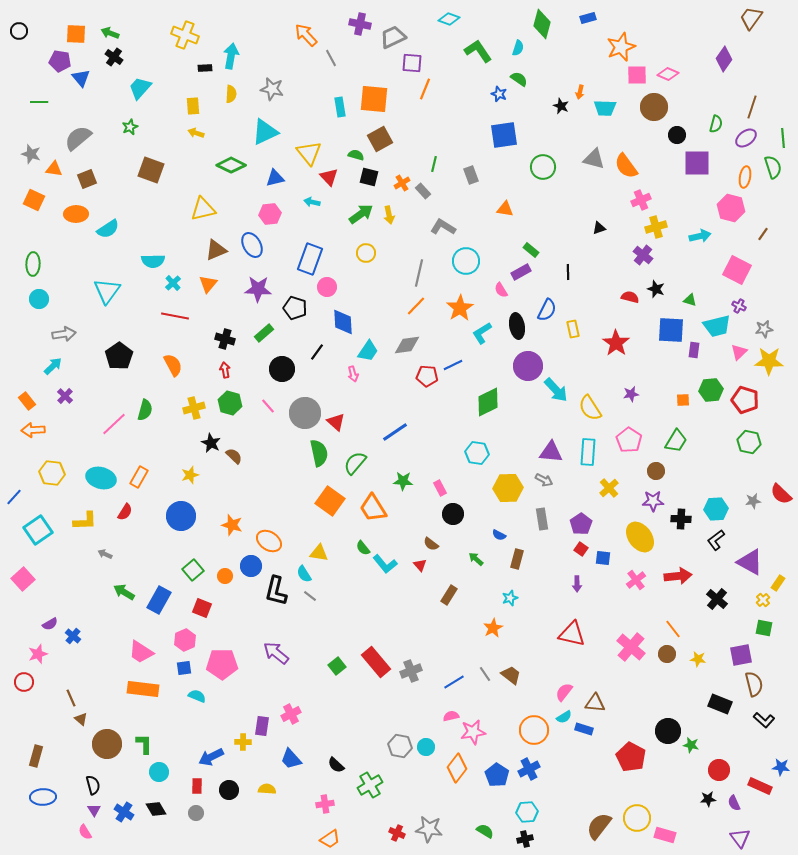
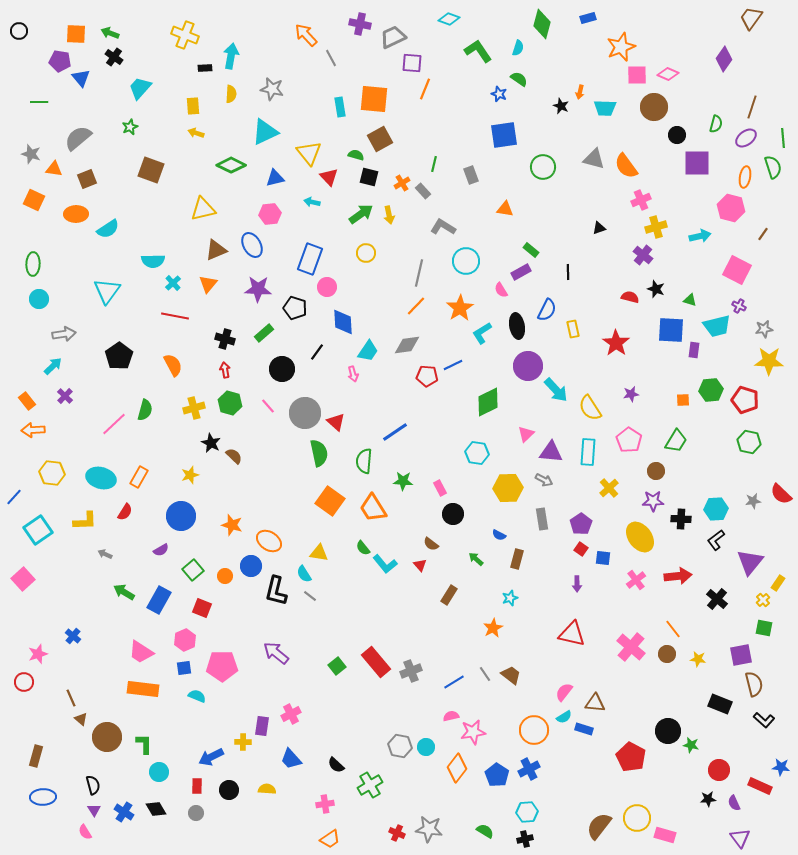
pink triangle at (739, 352): moved 213 px left, 82 px down
green semicircle at (355, 463): moved 9 px right, 2 px up; rotated 35 degrees counterclockwise
purple triangle at (750, 562): rotated 40 degrees clockwise
purple semicircle at (50, 624): moved 111 px right, 74 px up
pink pentagon at (222, 664): moved 2 px down
brown circle at (107, 744): moved 7 px up
